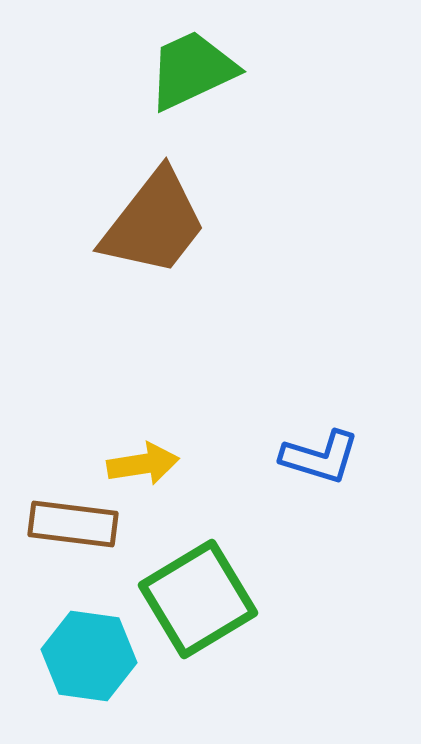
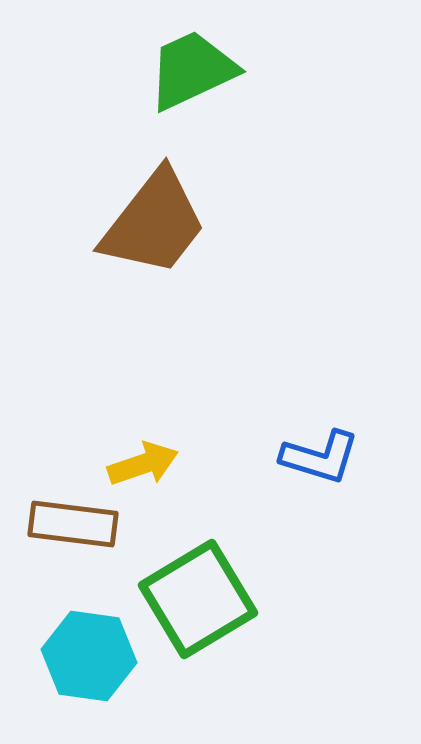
yellow arrow: rotated 10 degrees counterclockwise
